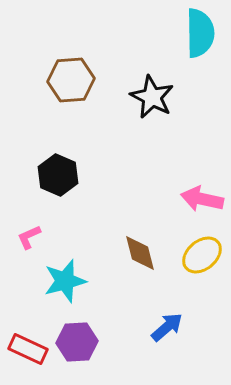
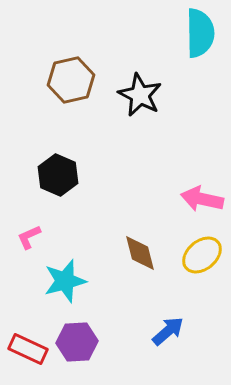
brown hexagon: rotated 9 degrees counterclockwise
black star: moved 12 px left, 2 px up
blue arrow: moved 1 px right, 4 px down
